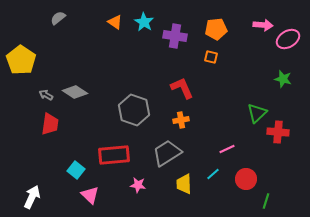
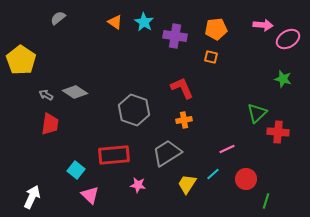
orange cross: moved 3 px right
yellow trapezoid: moved 3 px right; rotated 35 degrees clockwise
